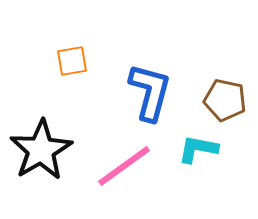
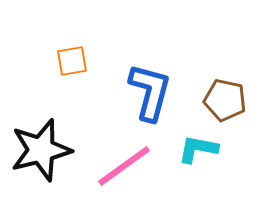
black star: rotated 16 degrees clockwise
